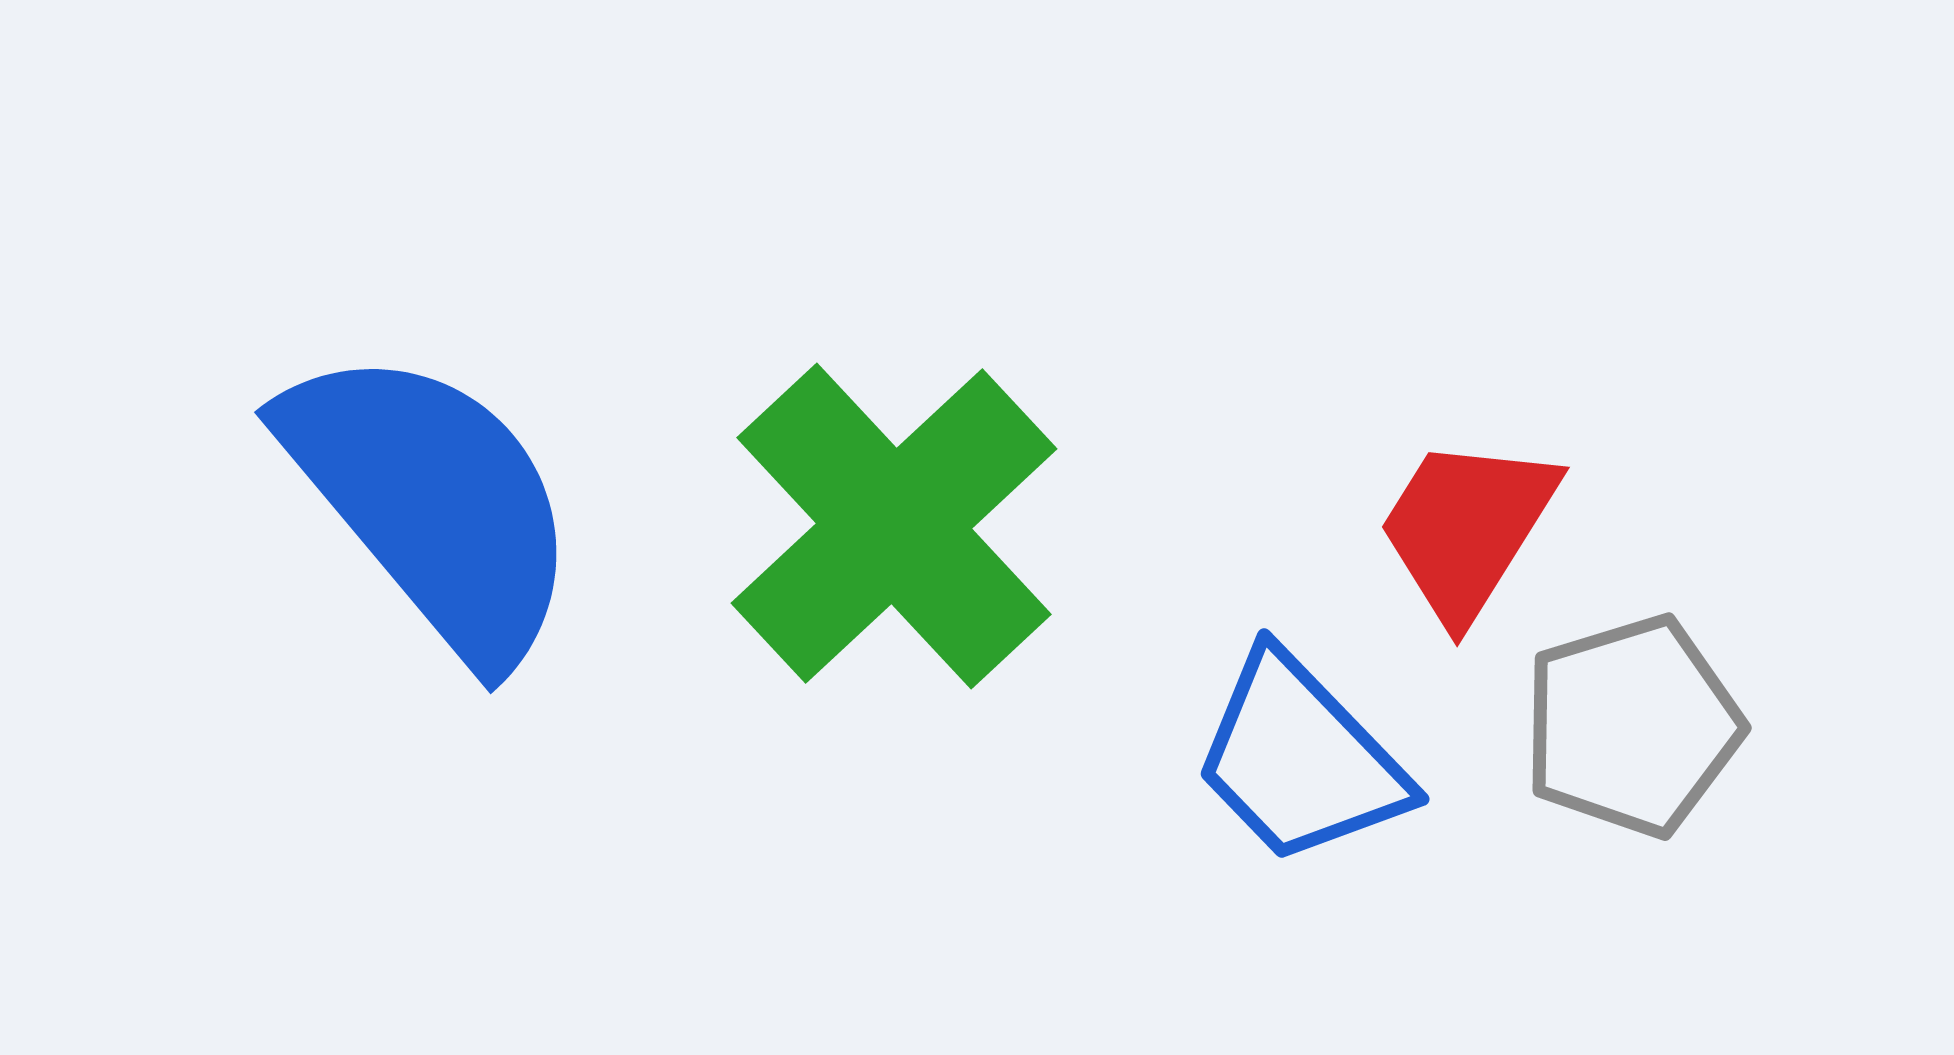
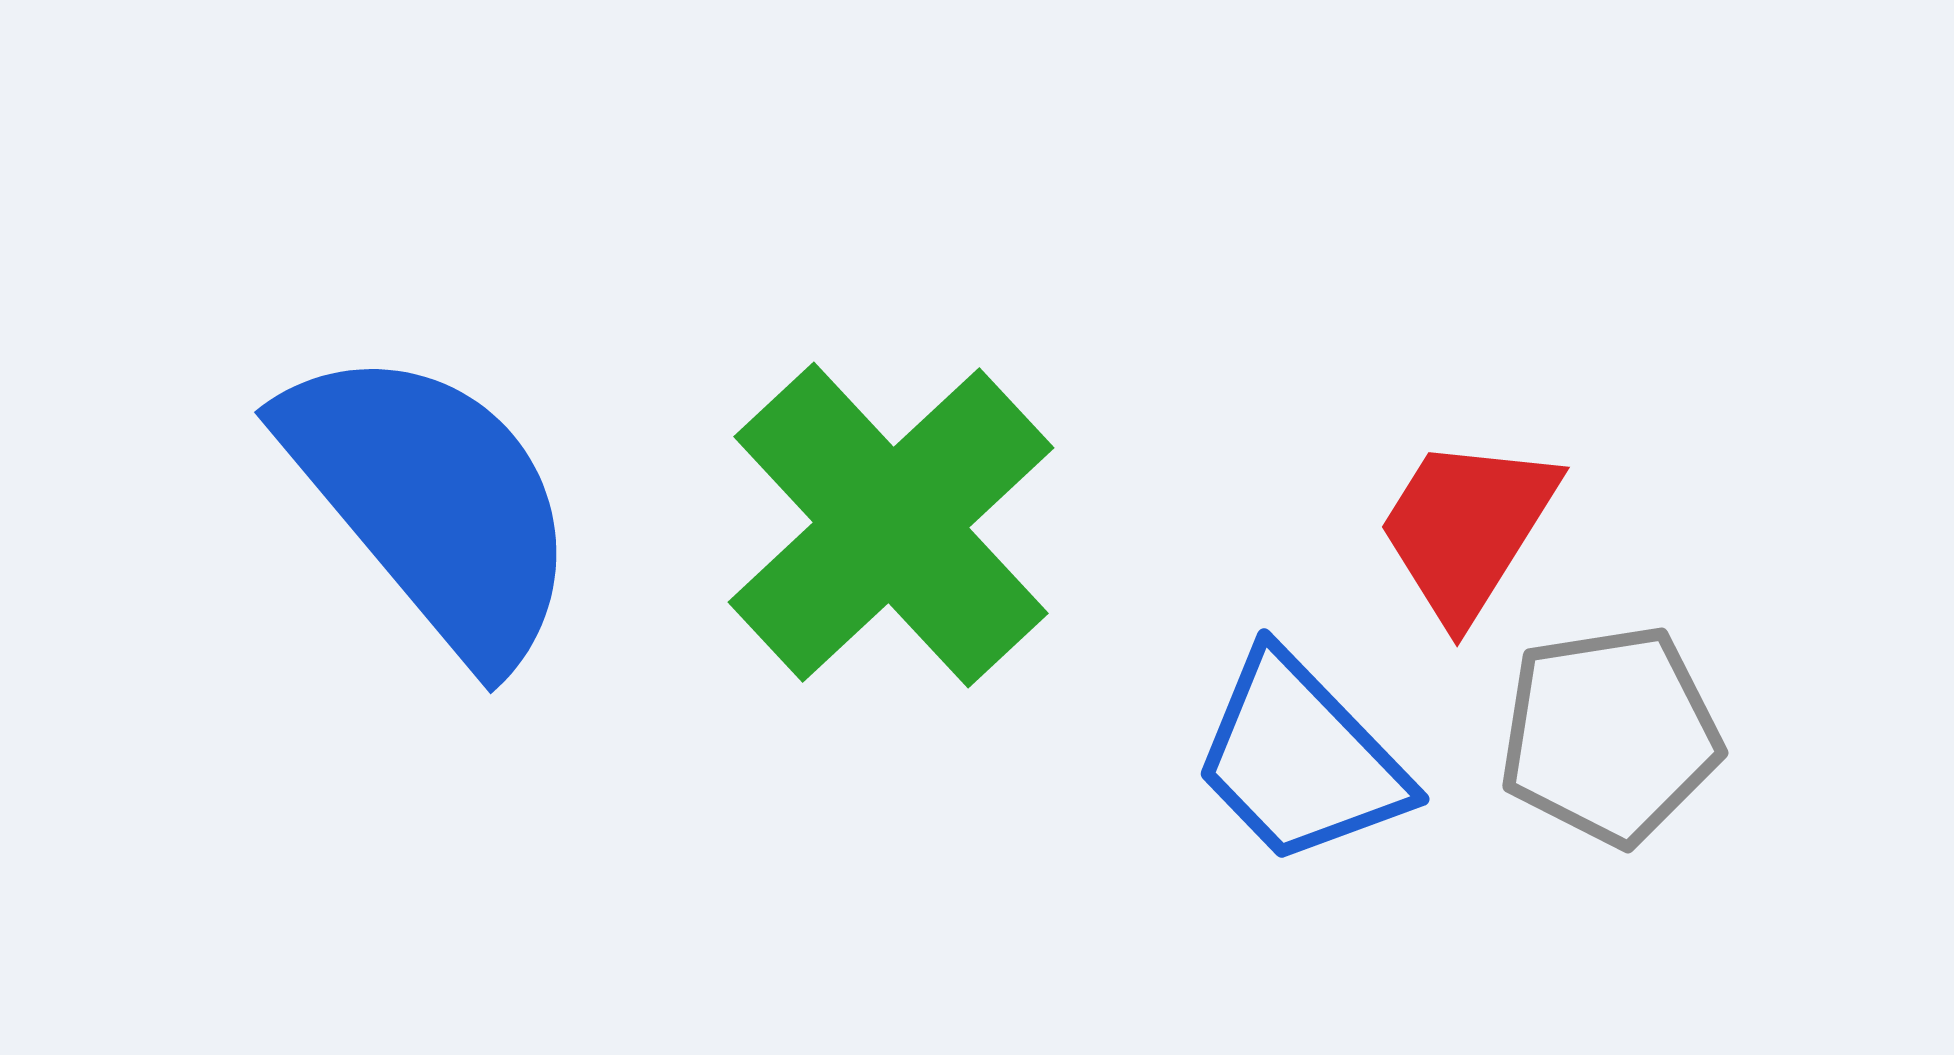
green cross: moved 3 px left, 1 px up
gray pentagon: moved 22 px left, 9 px down; rotated 8 degrees clockwise
